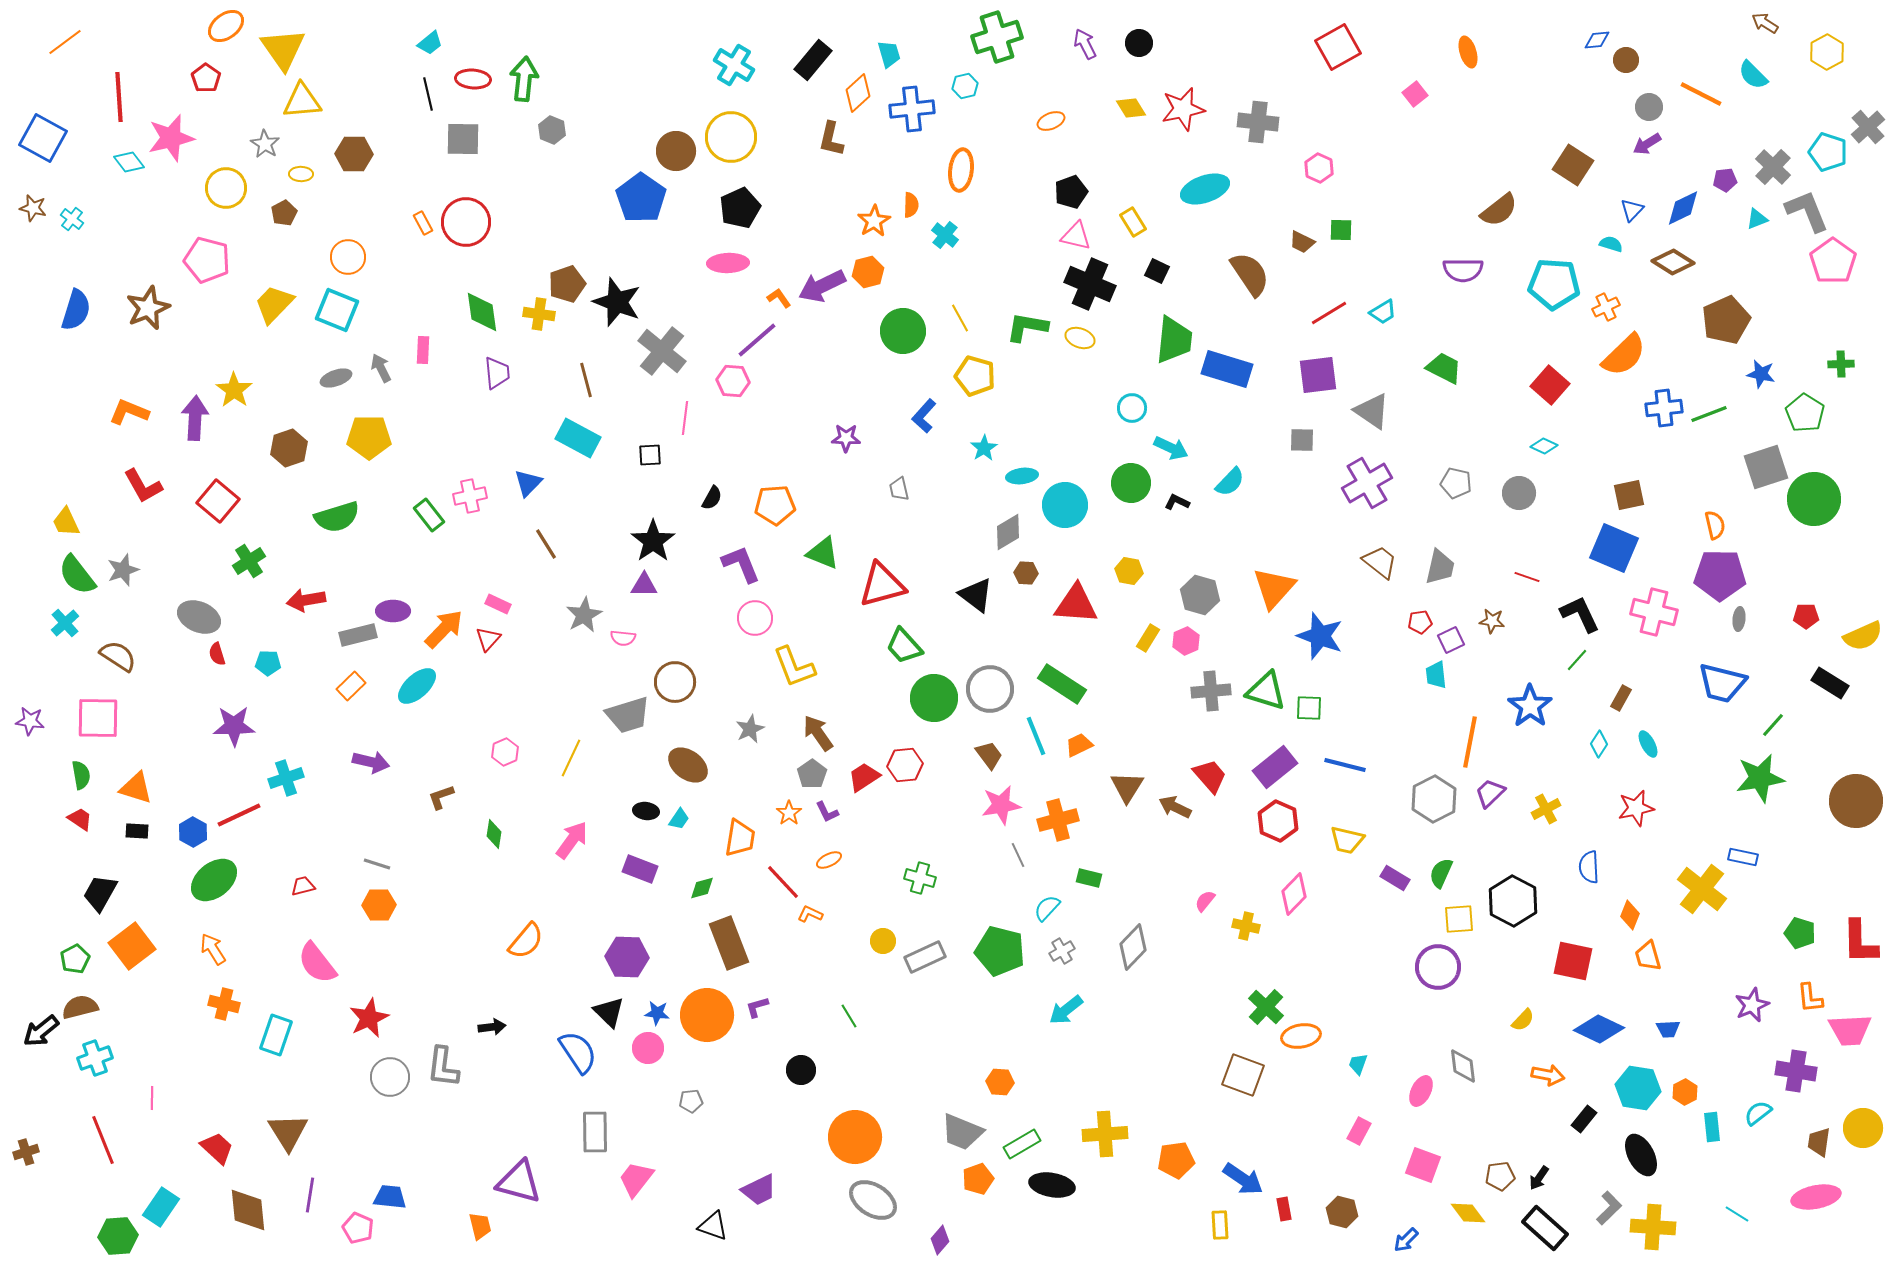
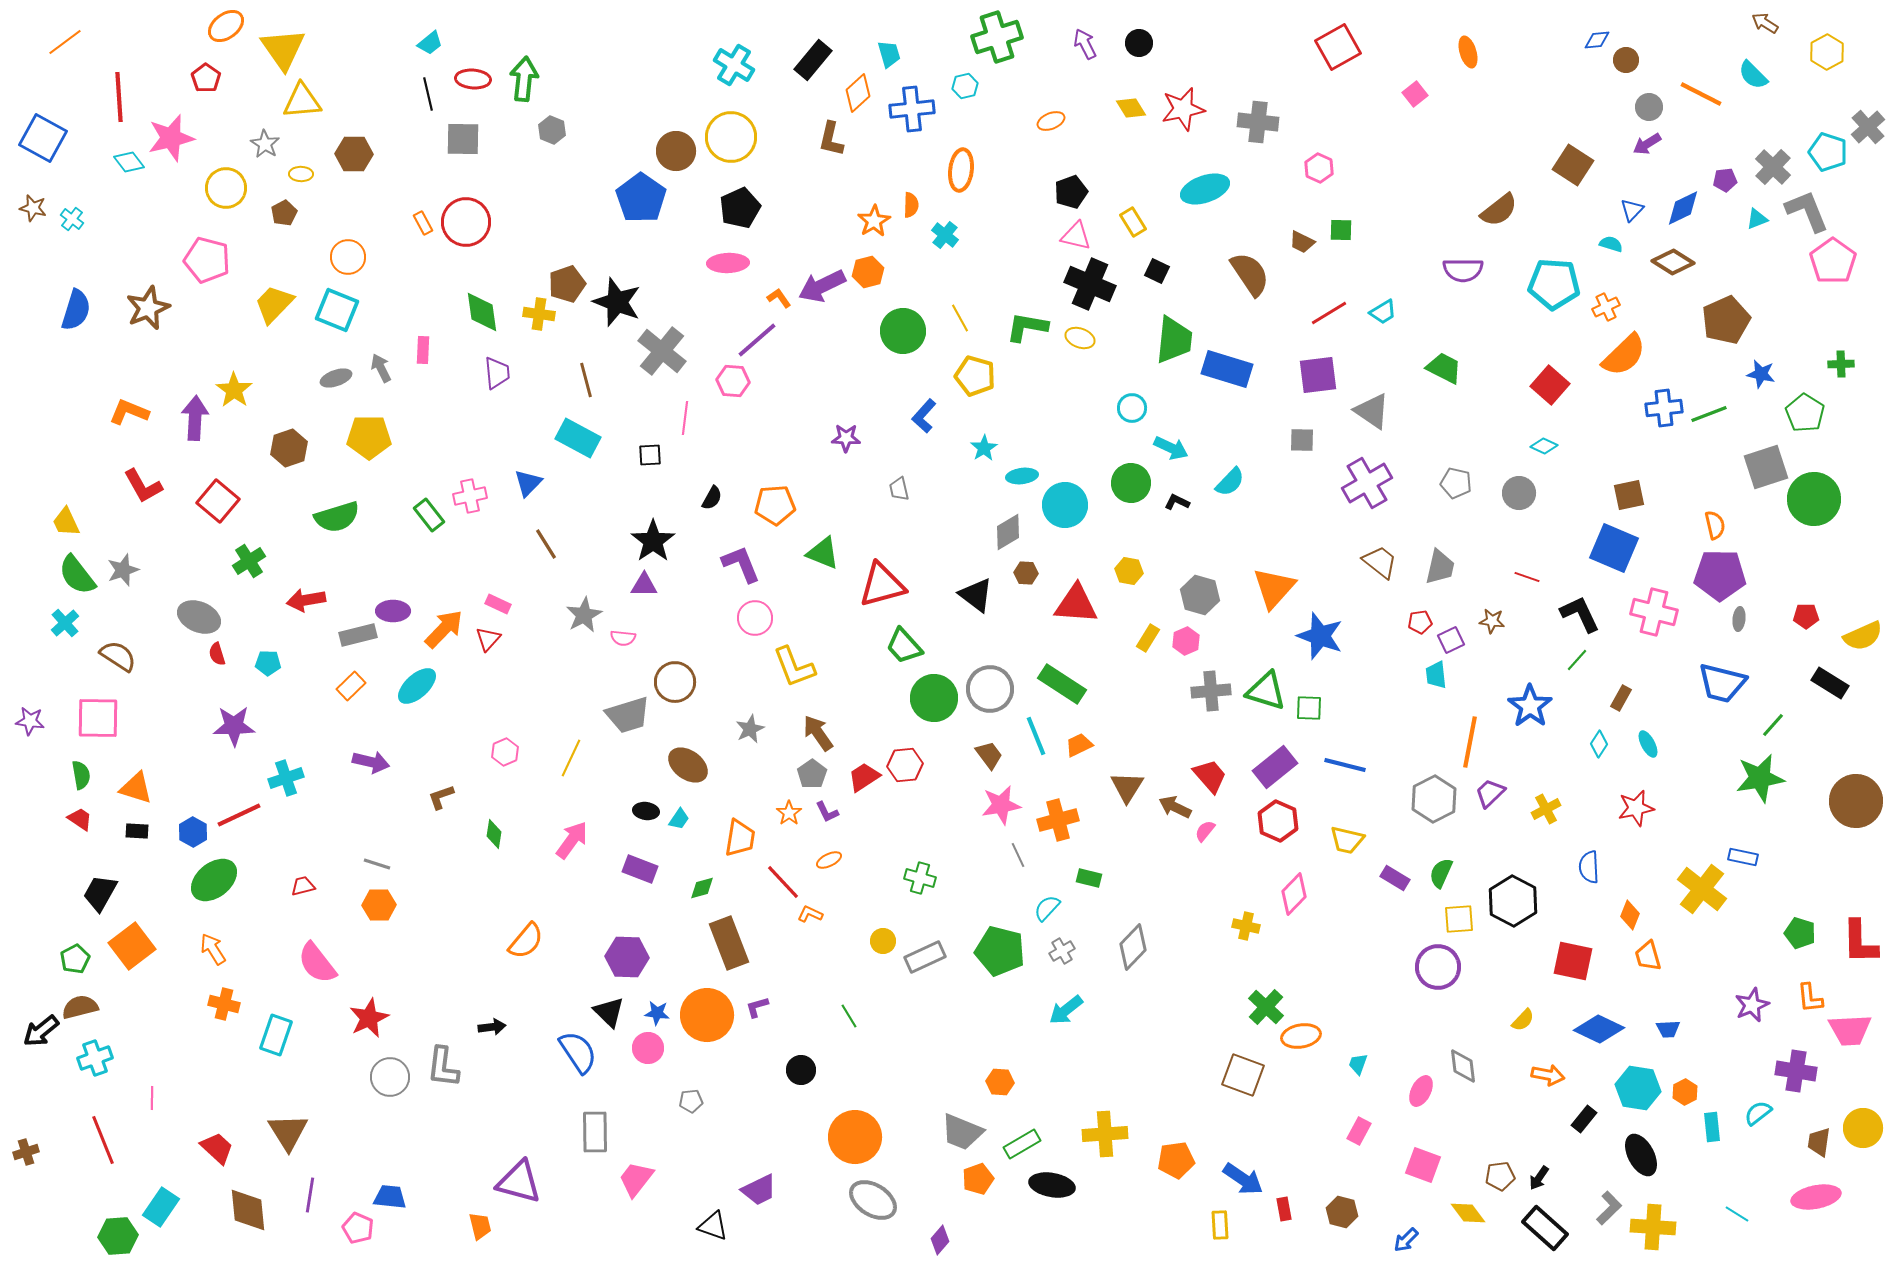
pink semicircle at (1205, 901): moved 70 px up
